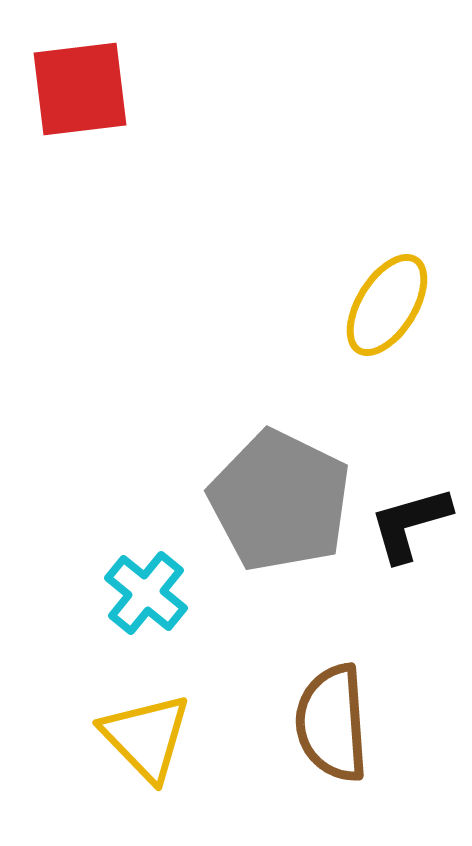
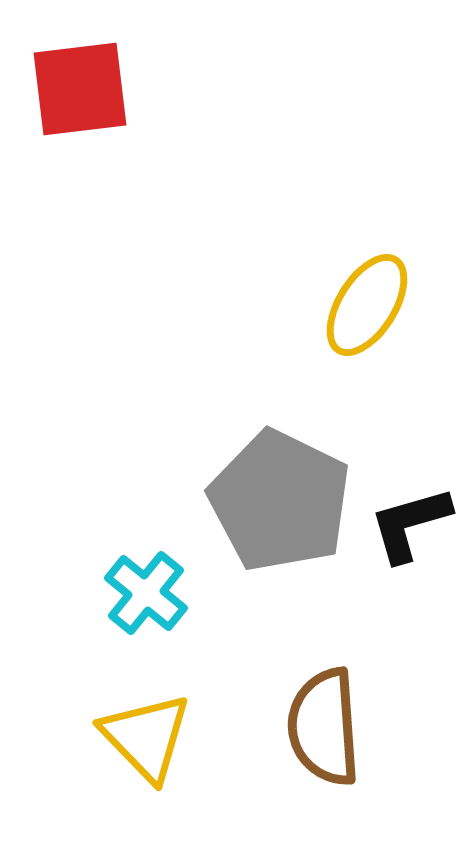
yellow ellipse: moved 20 px left
brown semicircle: moved 8 px left, 4 px down
